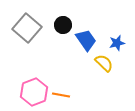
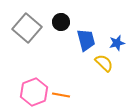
black circle: moved 2 px left, 3 px up
blue trapezoid: rotated 20 degrees clockwise
